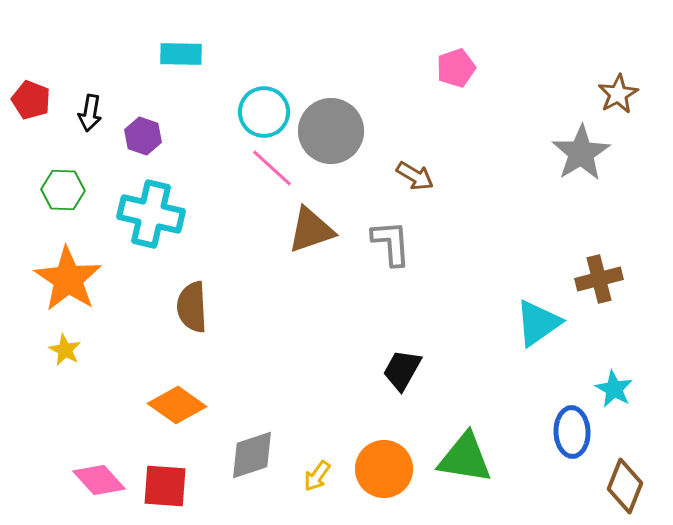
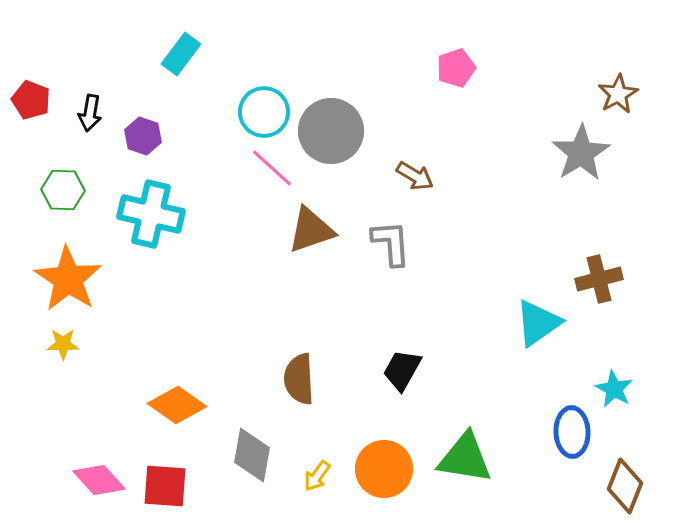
cyan rectangle: rotated 54 degrees counterclockwise
brown semicircle: moved 107 px right, 72 px down
yellow star: moved 2 px left, 6 px up; rotated 28 degrees counterclockwise
gray diamond: rotated 62 degrees counterclockwise
